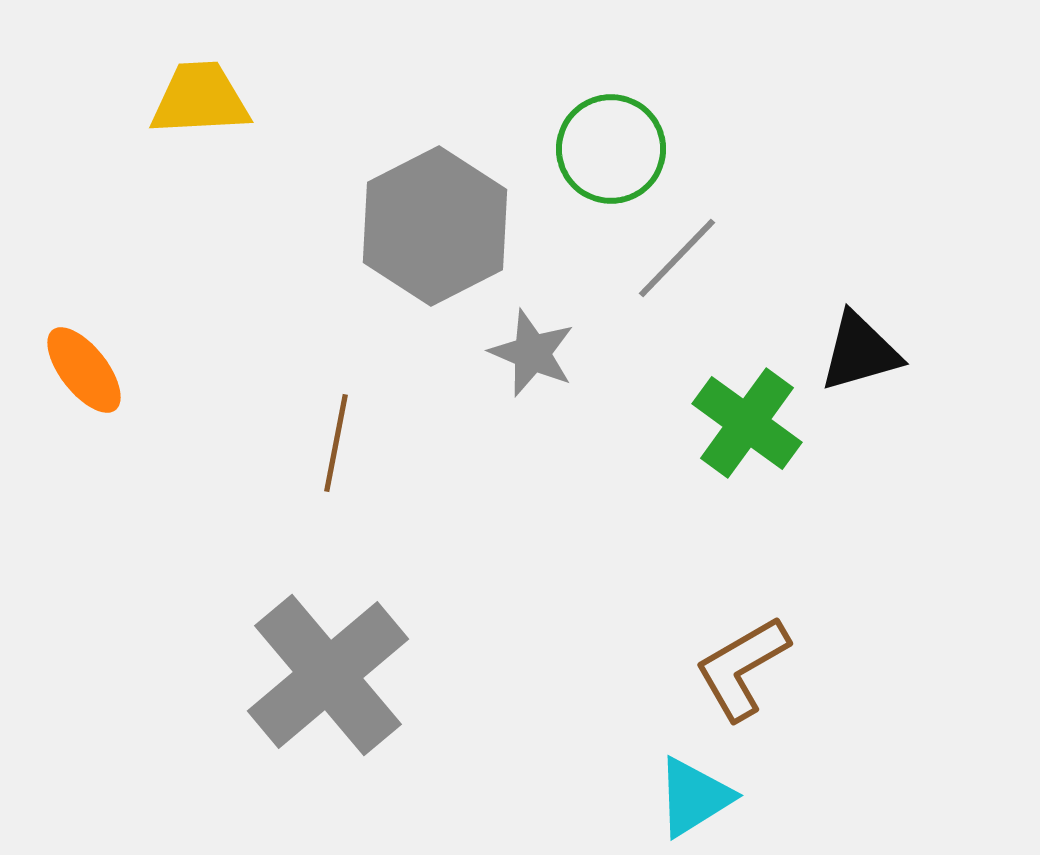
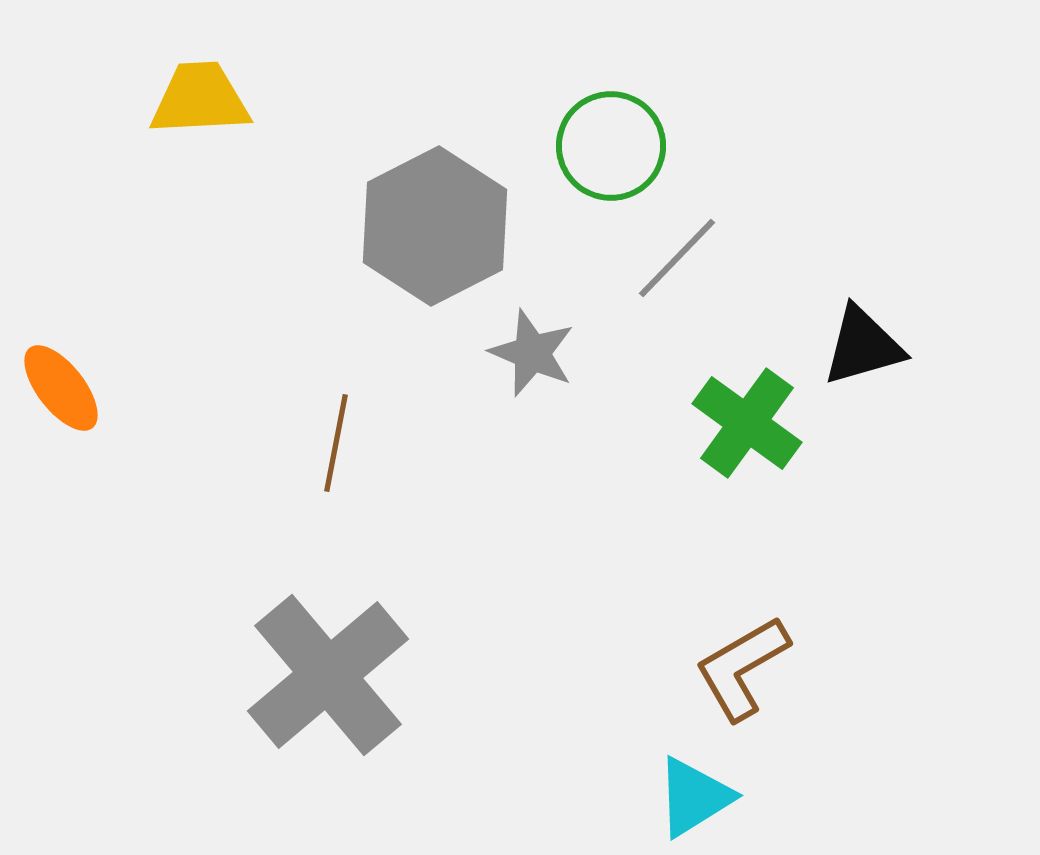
green circle: moved 3 px up
black triangle: moved 3 px right, 6 px up
orange ellipse: moved 23 px left, 18 px down
